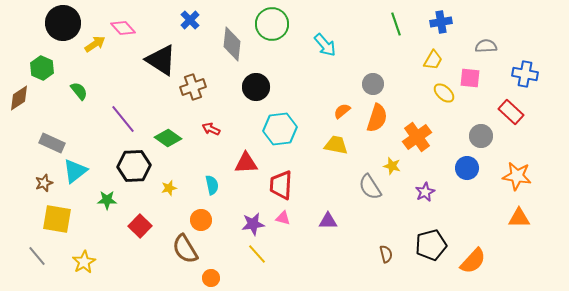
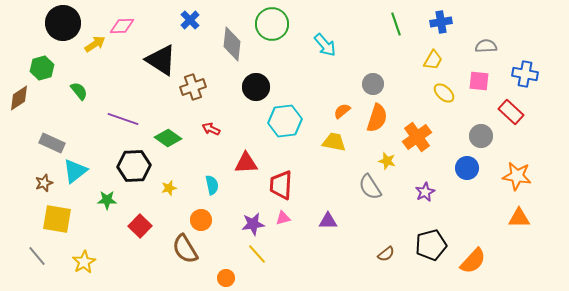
pink diamond at (123, 28): moved 1 px left, 2 px up; rotated 50 degrees counterclockwise
green hexagon at (42, 68): rotated 20 degrees clockwise
pink square at (470, 78): moved 9 px right, 3 px down
purple line at (123, 119): rotated 32 degrees counterclockwise
cyan hexagon at (280, 129): moved 5 px right, 8 px up
yellow trapezoid at (336, 145): moved 2 px left, 3 px up
yellow star at (392, 166): moved 5 px left, 5 px up
pink triangle at (283, 218): rotated 28 degrees counterclockwise
brown semicircle at (386, 254): rotated 66 degrees clockwise
orange circle at (211, 278): moved 15 px right
